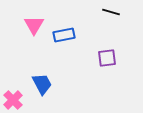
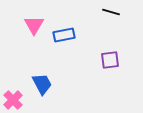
purple square: moved 3 px right, 2 px down
